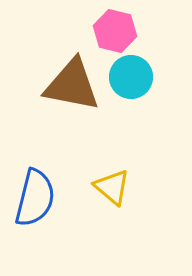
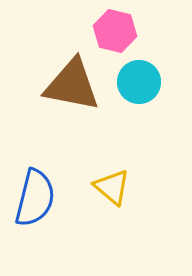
cyan circle: moved 8 px right, 5 px down
